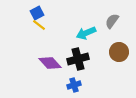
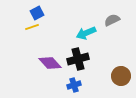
gray semicircle: moved 1 px up; rotated 28 degrees clockwise
yellow line: moved 7 px left, 2 px down; rotated 56 degrees counterclockwise
brown circle: moved 2 px right, 24 px down
